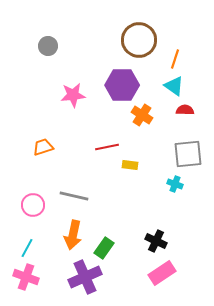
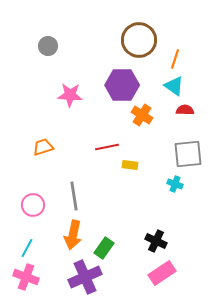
pink star: moved 3 px left; rotated 10 degrees clockwise
gray line: rotated 68 degrees clockwise
